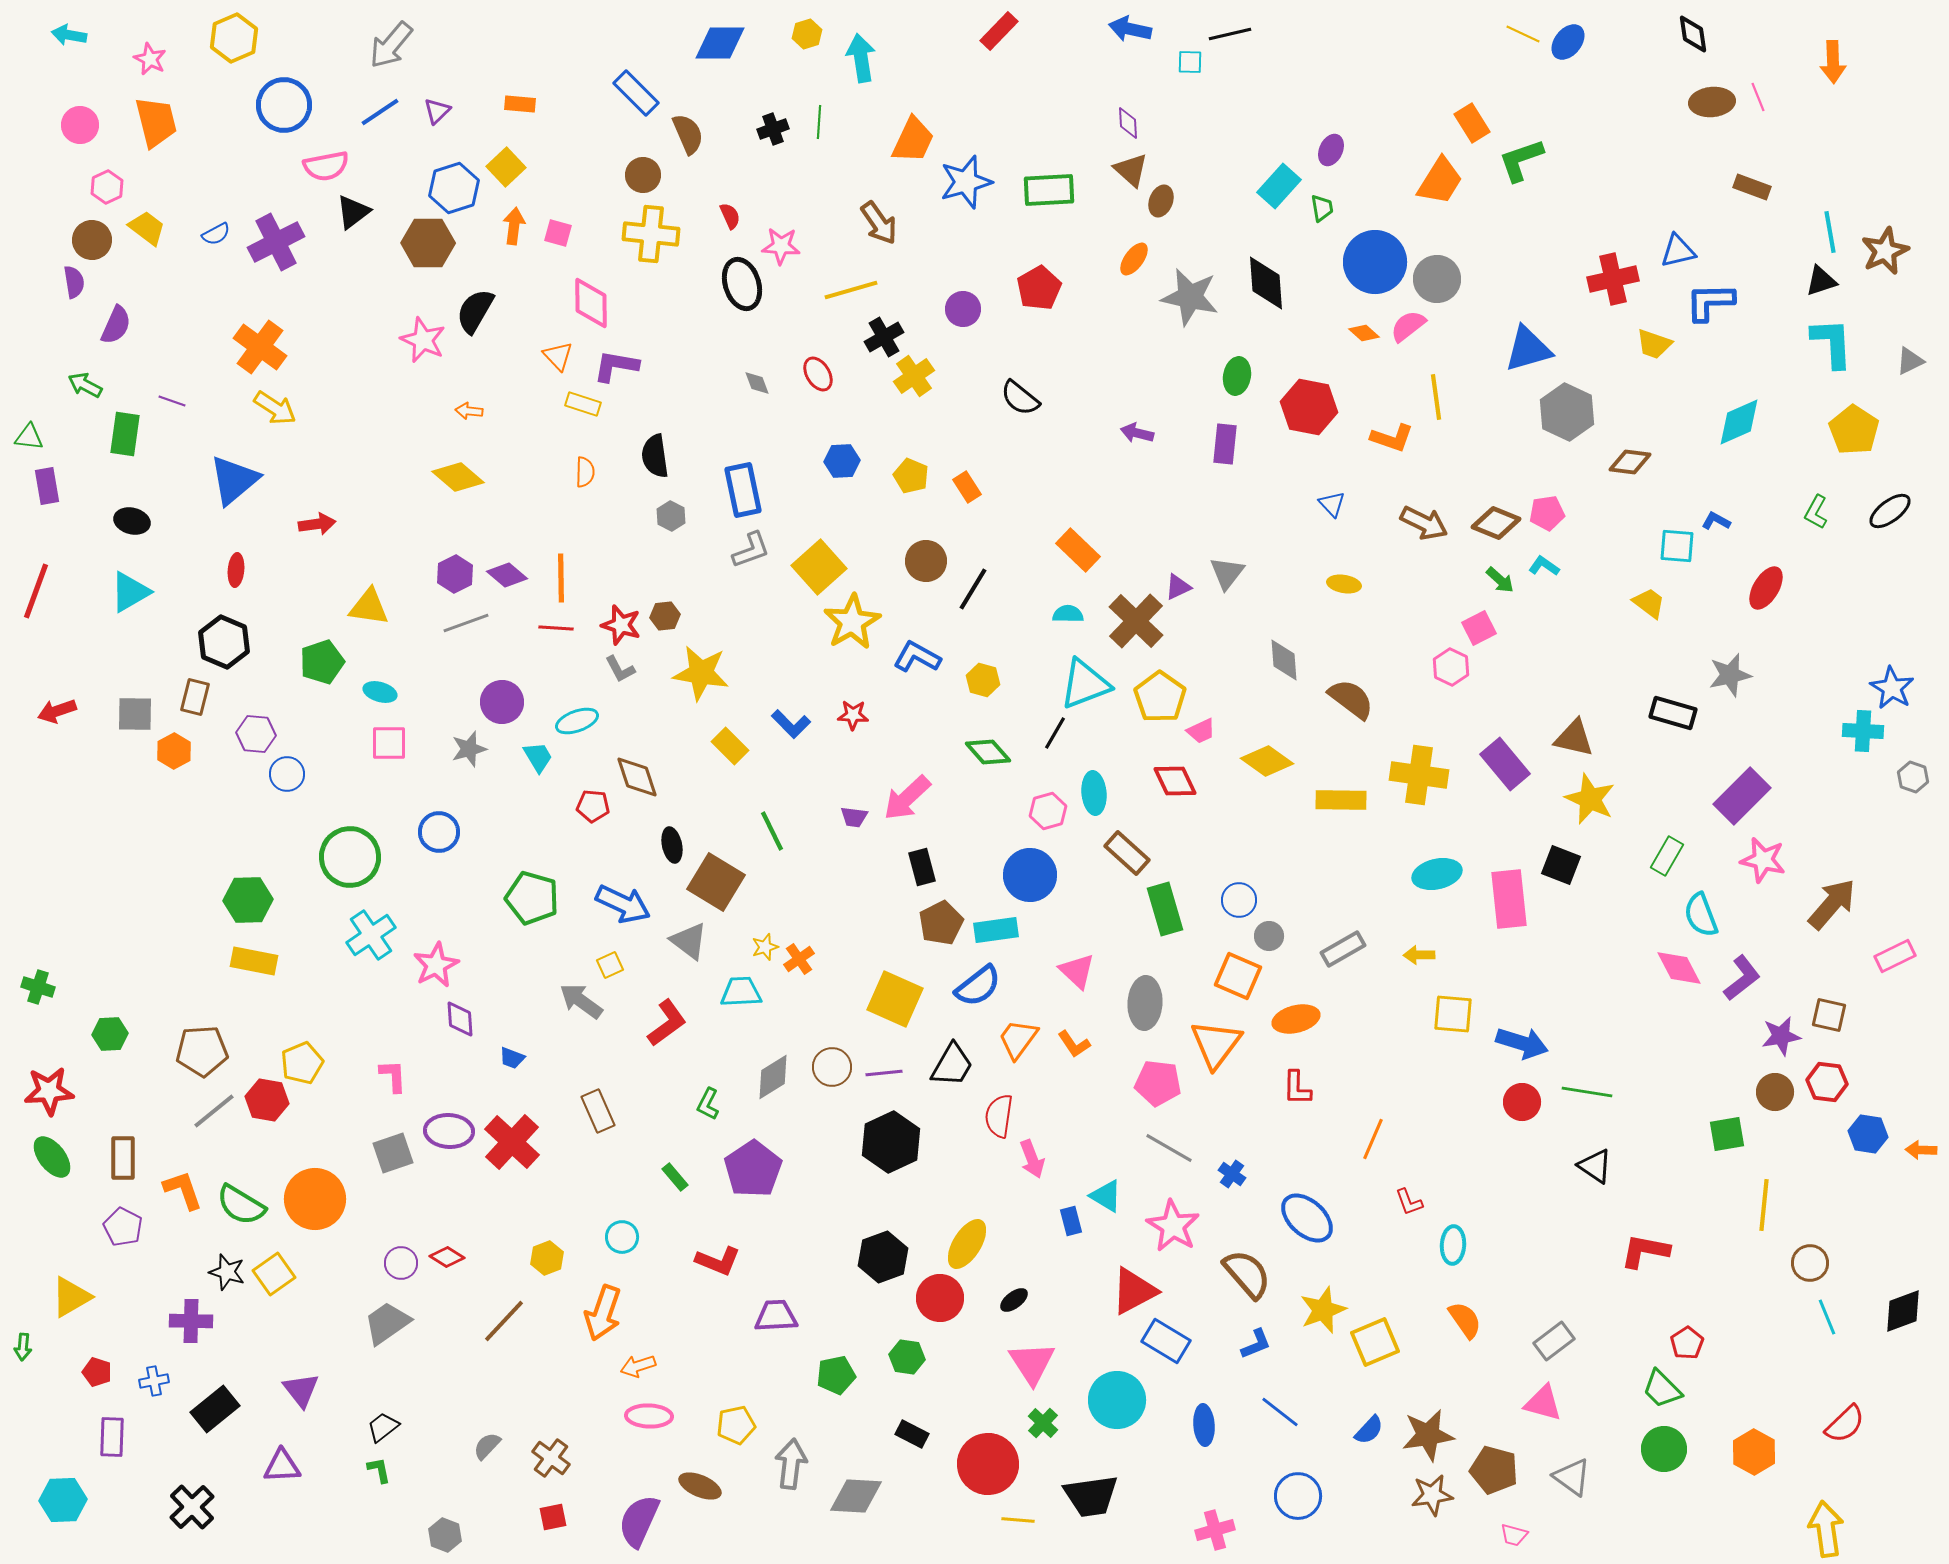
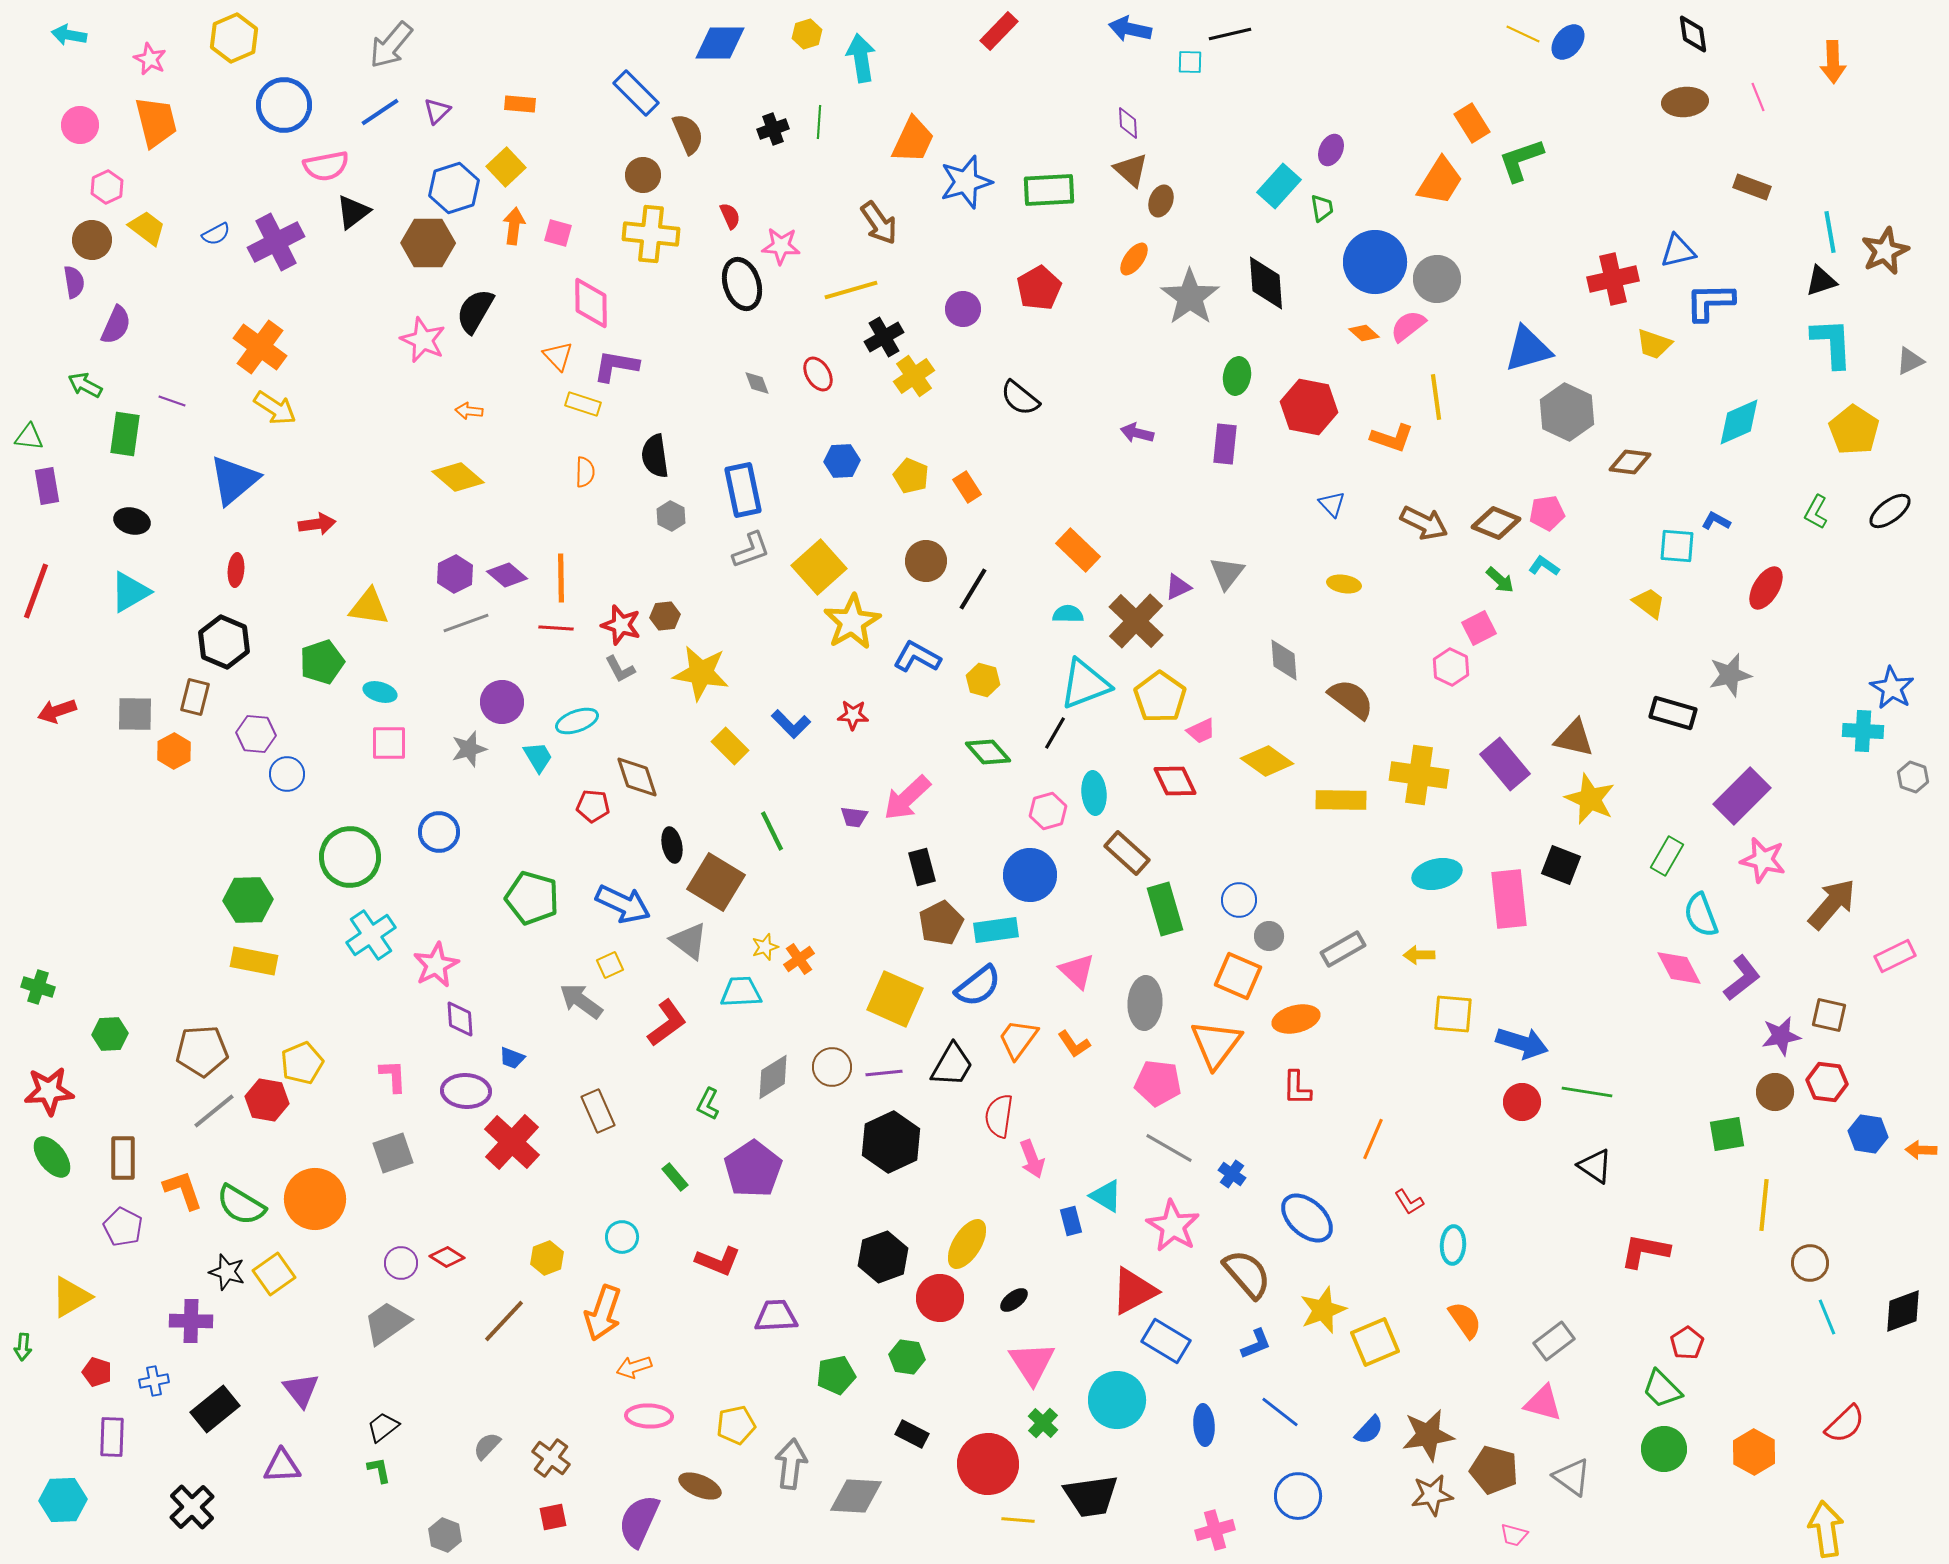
brown ellipse at (1712, 102): moved 27 px left
gray star at (1190, 297): rotated 24 degrees clockwise
purple ellipse at (449, 1131): moved 17 px right, 40 px up
red L-shape at (1409, 1202): rotated 12 degrees counterclockwise
orange arrow at (638, 1366): moved 4 px left, 1 px down
